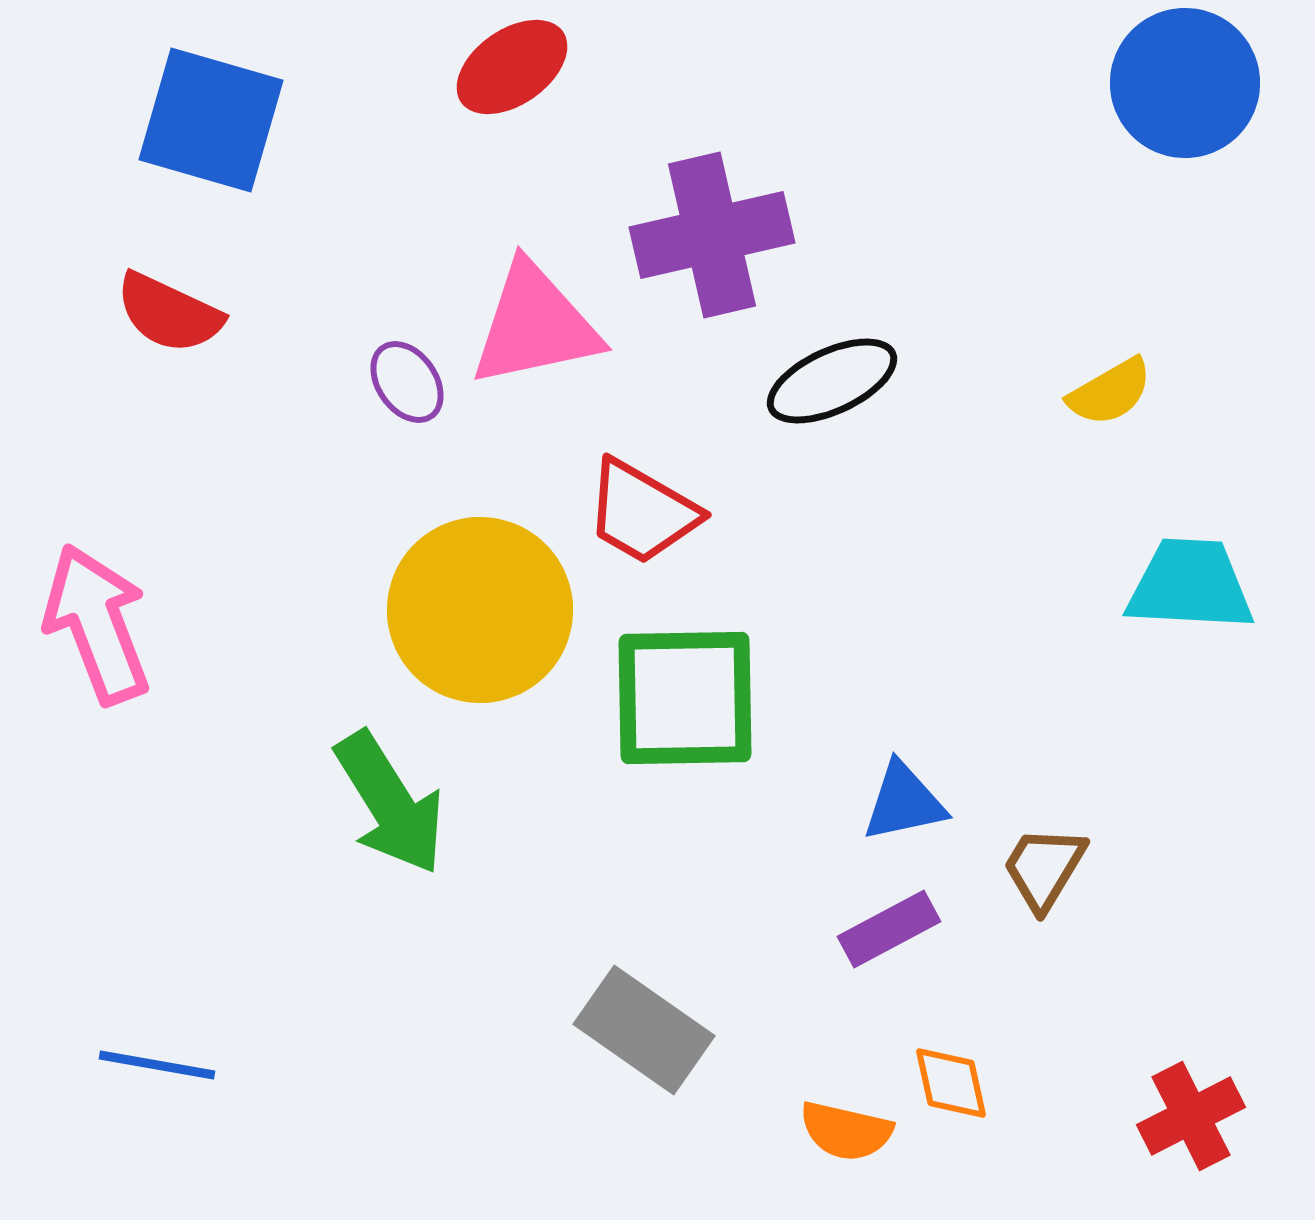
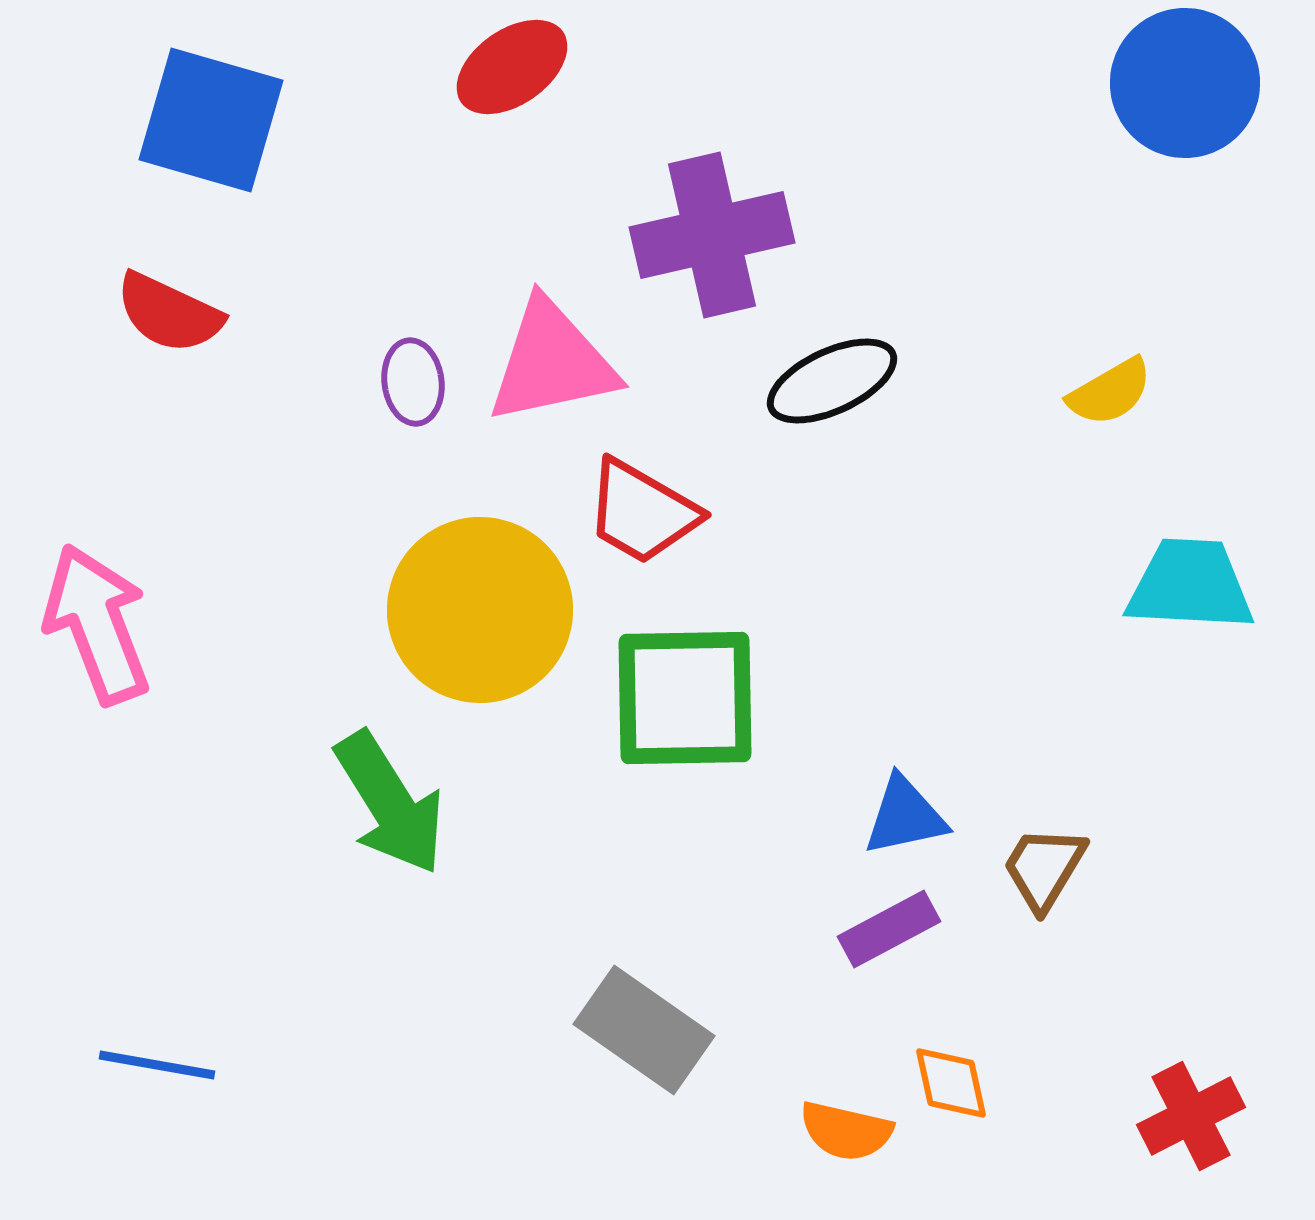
pink triangle: moved 17 px right, 37 px down
purple ellipse: moved 6 px right; rotated 28 degrees clockwise
blue triangle: moved 1 px right, 14 px down
